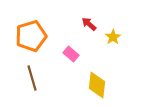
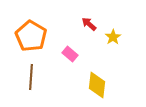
orange pentagon: rotated 24 degrees counterclockwise
pink rectangle: moved 1 px left
brown line: moved 1 px left, 1 px up; rotated 20 degrees clockwise
